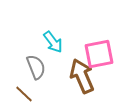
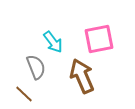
pink square: moved 15 px up
